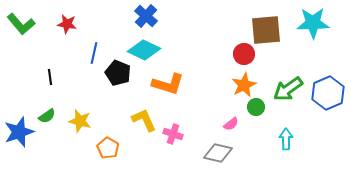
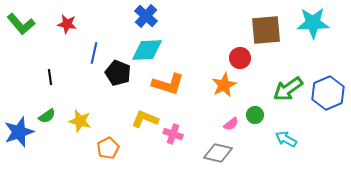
cyan diamond: moved 3 px right; rotated 28 degrees counterclockwise
red circle: moved 4 px left, 4 px down
orange star: moved 20 px left
green circle: moved 1 px left, 8 px down
yellow L-shape: moved 1 px right, 1 px up; rotated 44 degrees counterclockwise
cyan arrow: rotated 60 degrees counterclockwise
orange pentagon: rotated 15 degrees clockwise
